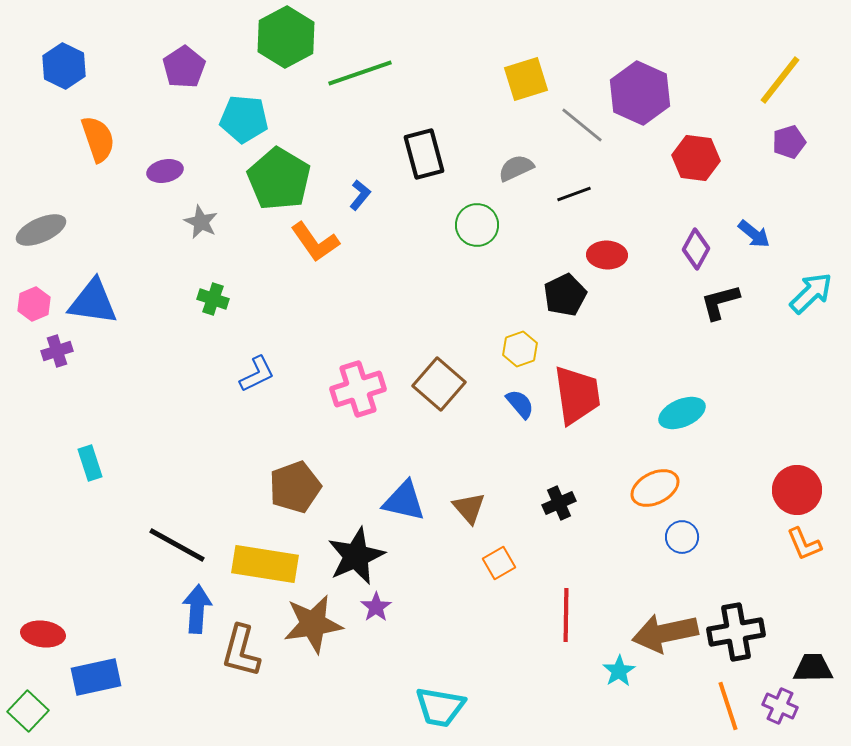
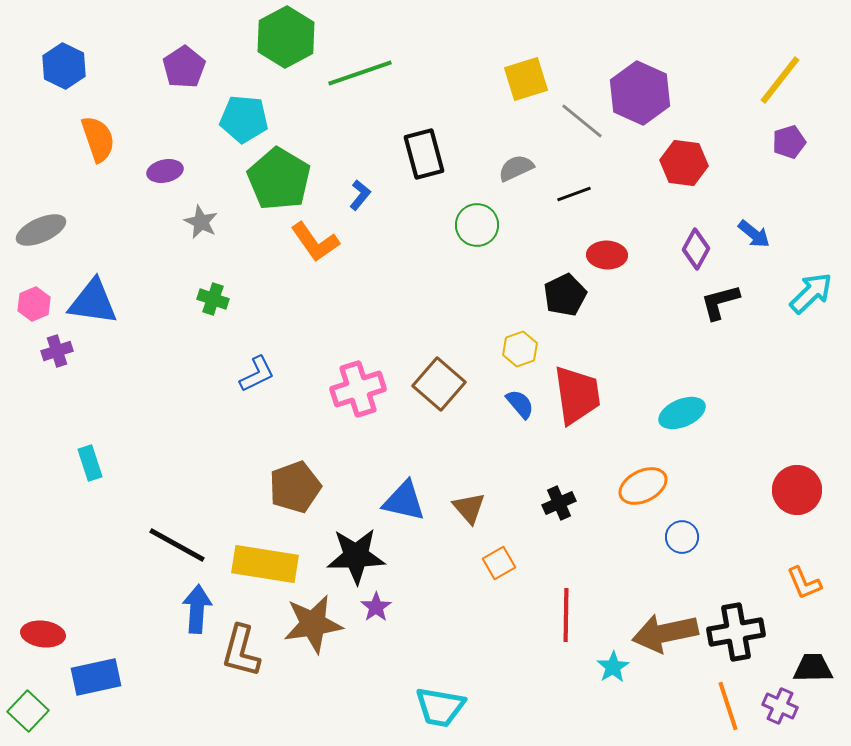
gray line at (582, 125): moved 4 px up
red hexagon at (696, 158): moved 12 px left, 5 px down
orange ellipse at (655, 488): moved 12 px left, 2 px up
orange L-shape at (804, 544): moved 39 px down
black star at (356, 556): rotated 22 degrees clockwise
cyan star at (619, 671): moved 6 px left, 4 px up
